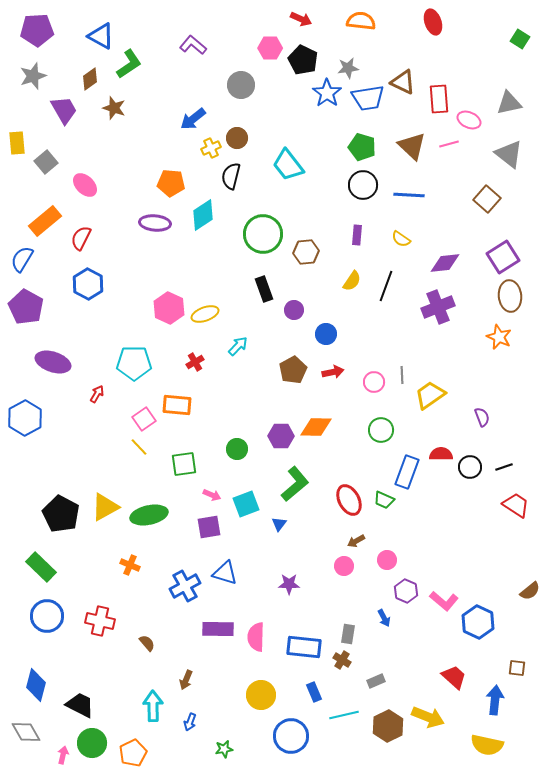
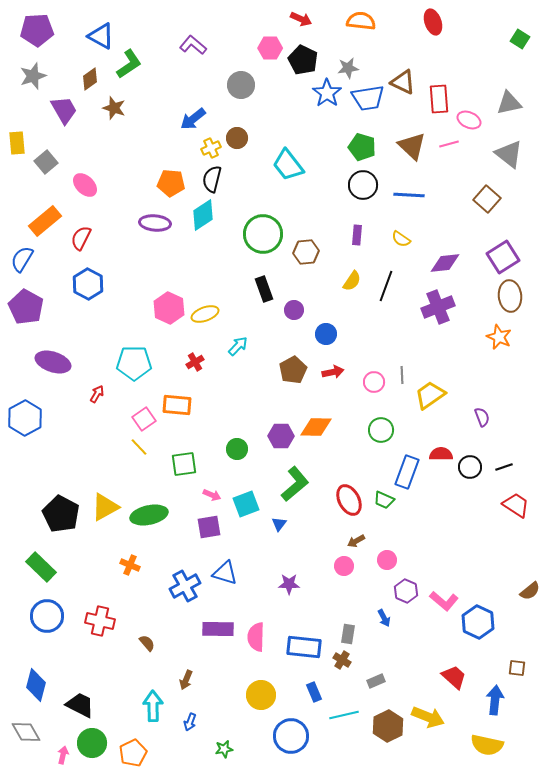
black semicircle at (231, 176): moved 19 px left, 3 px down
